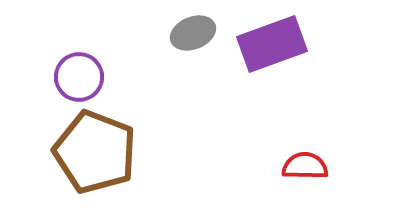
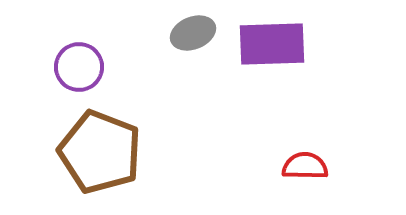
purple rectangle: rotated 18 degrees clockwise
purple circle: moved 10 px up
brown pentagon: moved 5 px right
